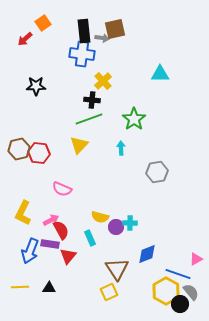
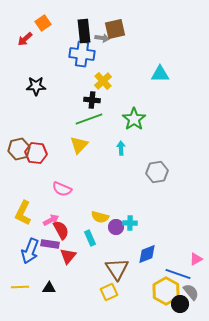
red hexagon: moved 3 px left
